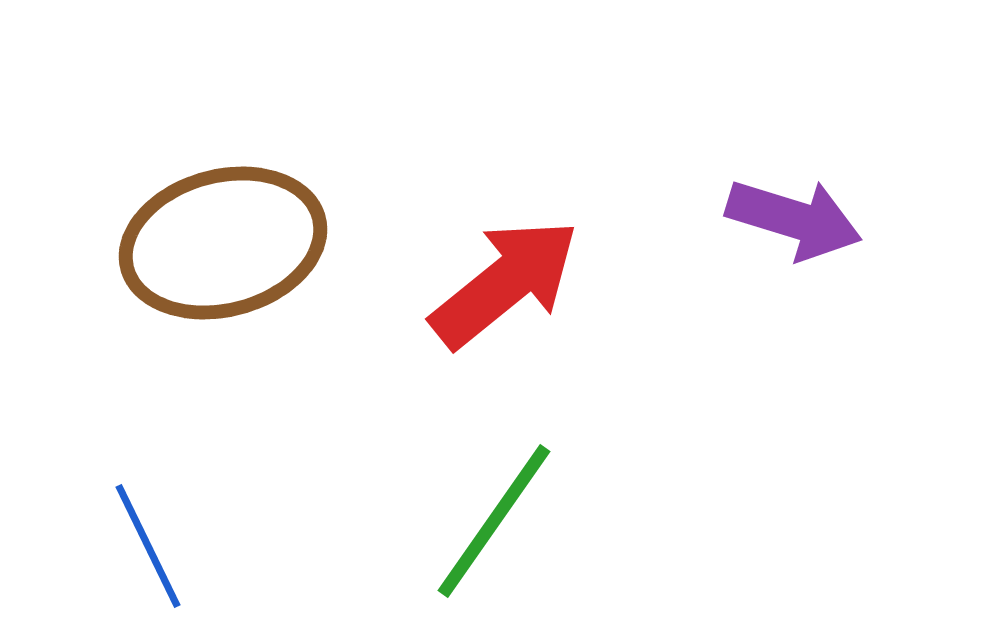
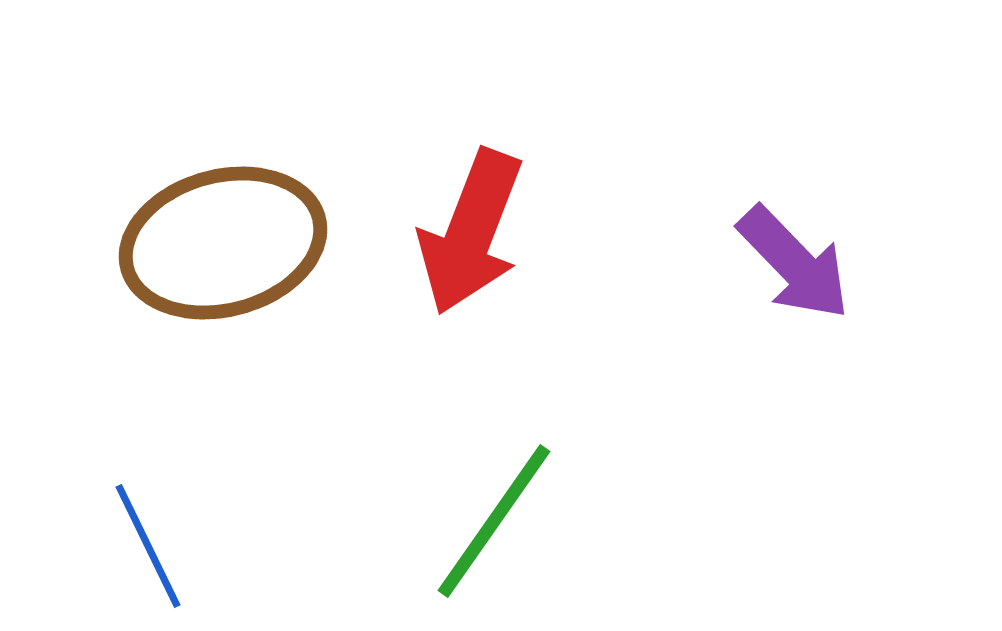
purple arrow: moved 44 px down; rotated 29 degrees clockwise
red arrow: moved 34 px left, 51 px up; rotated 150 degrees clockwise
